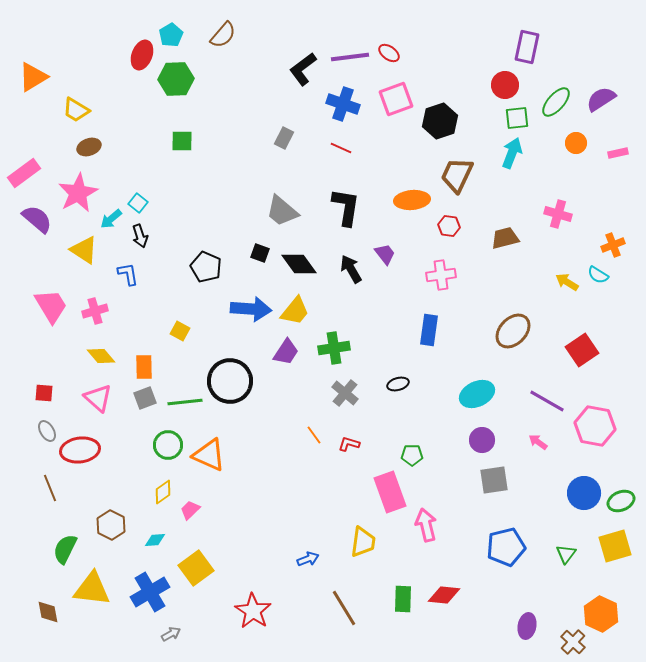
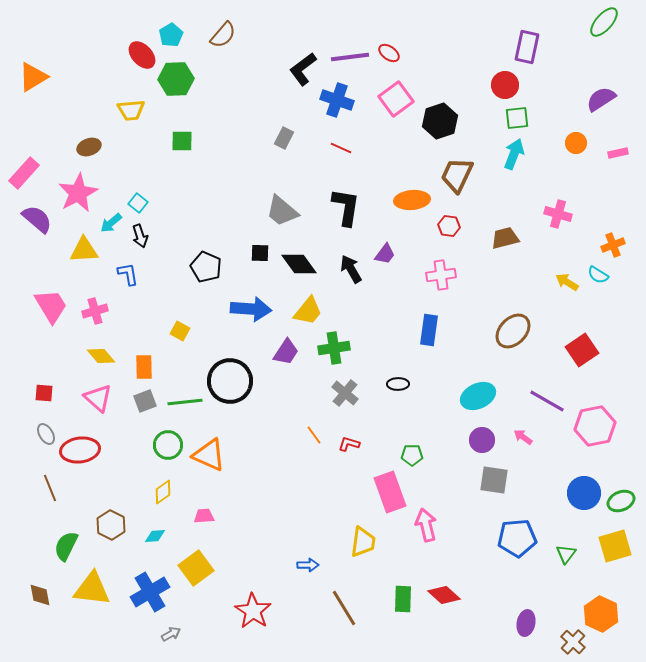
red ellipse at (142, 55): rotated 64 degrees counterclockwise
pink square at (396, 99): rotated 16 degrees counterclockwise
green ellipse at (556, 102): moved 48 px right, 80 px up
blue cross at (343, 104): moved 6 px left, 4 px up
yellow trapezoid at (76, 110): moved 55 px right; rotated 36 degrees counterclockwise
cyan arrow at (512, 153): moved 2 px right, 1 px down
pink rectangle at (24, 173): rotated 12 degrees counterclockwise
cyan arrow at (111, 219): moved 4 px down
yellow triangle at (84, 250): rotated 36 degrees counterclockwise
black square at (260, 253): rotated 18 degrees counterclockwise
purple trapezoid at (385, 254): rotated 75 degrees clockwise
yellow trapezoid at (295, 311): moved 13 px right
black ellipse at (398, 384): rotated 15 degrees clockwise
cyan ellipse at (477, 394): moved 1 px right, 2 px down
gray square at (145, 398): moved 3 px down
pink hexagon at (595, 426): rotated 21 degrees counterclockwise
gray ellipse at (47, 431): moved 1 px left, 3 px down
pink arrow at (538, 442): moved 15 px left, 5 px up
gray square at (494, 480): rotated 16 degrees clockwise
pink trapezoid at (190, 510): moved 14 px right, 6 px down; rotated 40 degrees clockwise
cyan diamond at (155, 540): moved 4 px up
blue pentagon at (506, 547): moved 11 px right, 9 px up; rotated 9 degrees clockwise
green semicircle at (65, 549): moved 1 px right, 3 px up
blue arrow at (308, 559): moved 6 px down; rotated 20 degrees clockwise
red diamond at (444, 595): rotated 36 degrees clockwise
brown diamond at (48, 612): moved 8 px left, 17 px up
purple ellipse at (527, 626): moved 1 px left, 3 px up
